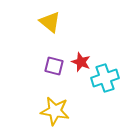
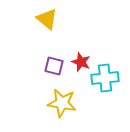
yellow triangle: moved 3 px left, 3 px up
cyan cross: rotated 12 degrees clockwise
yellow star: moved 7 px right, 8 px up
